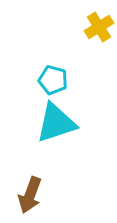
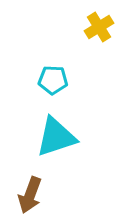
cyan pentagon: rotated 12 degrees counterclockwise
cyan triangle: moved 14 px down
